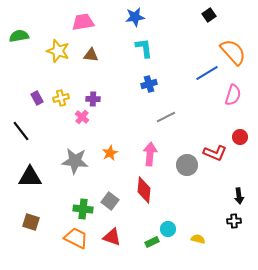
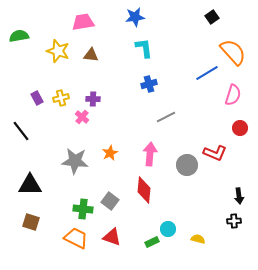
black square: moved 3 px right, 2 px down
red circle: moved 9 px up
black triangle: moved 8 px down
